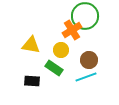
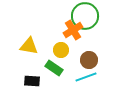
orange cross: moved 1 px right
yellow triangle: moved 2 px left, 1 px down
